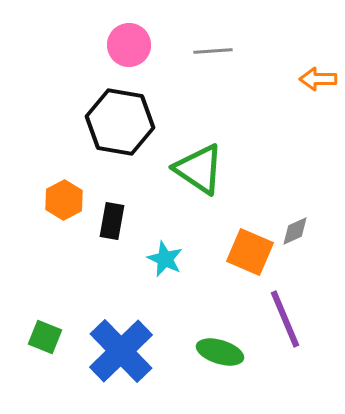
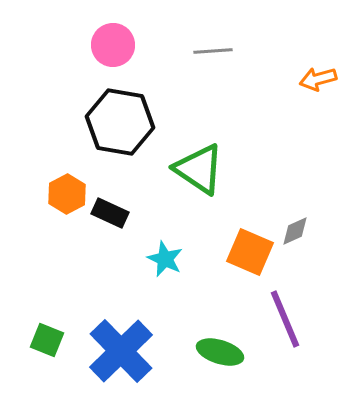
pink circle: moved 16 px left
orange arrow: rotated 15 degrees counterclockwise
orange hexagon: moved 3 px right, 6 px up
black rectangle: moved 2 px left, 8 px up; rotated 75 degrees counterclockwise
green square: moved 2 px right, 3 px down
